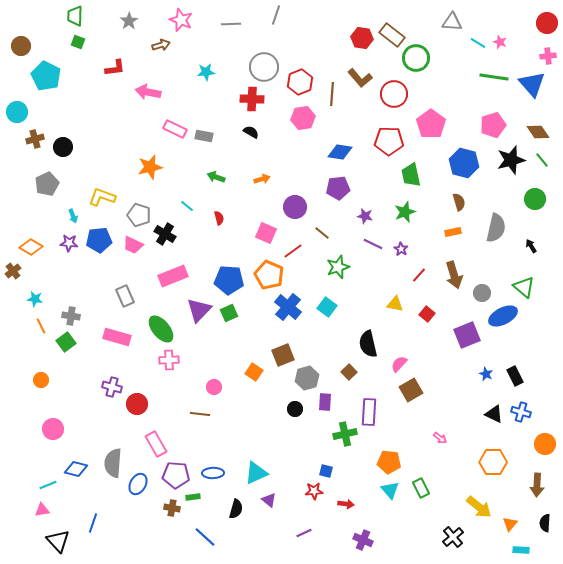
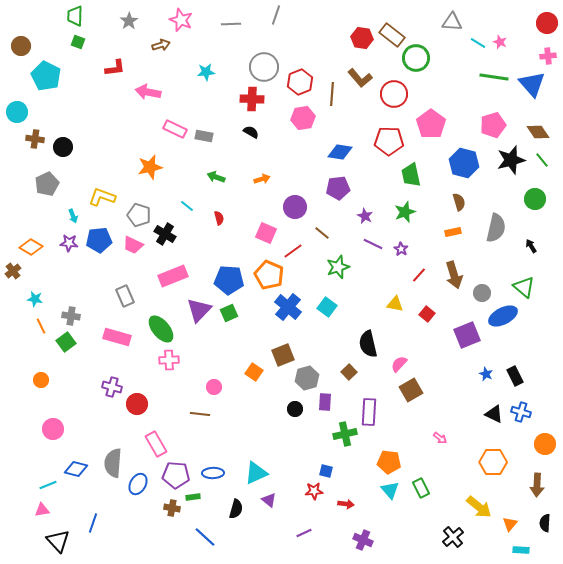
brown cross at (35, 139): rotated 24 degrees clockwise
purple star at (365, 216): rotated 14 degrees clockwise
